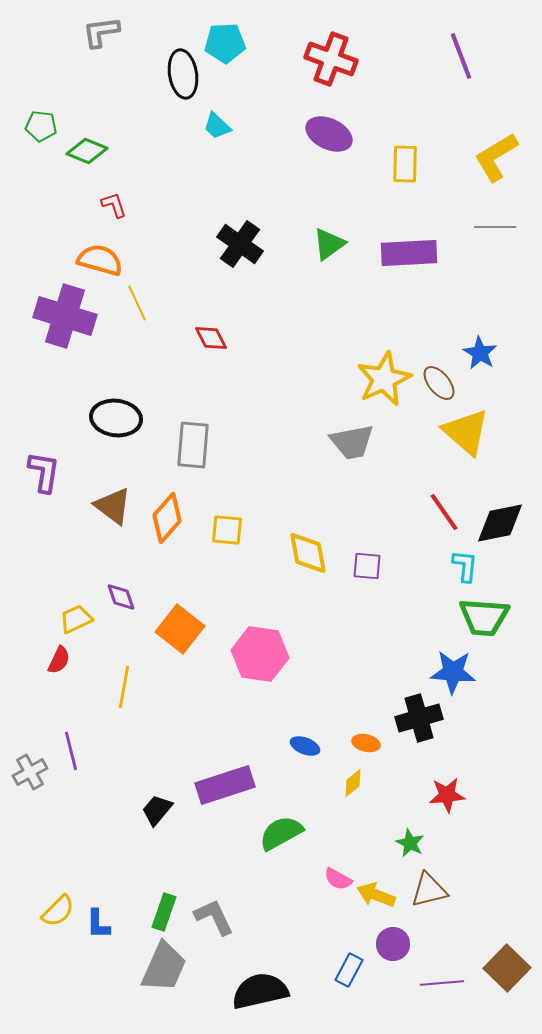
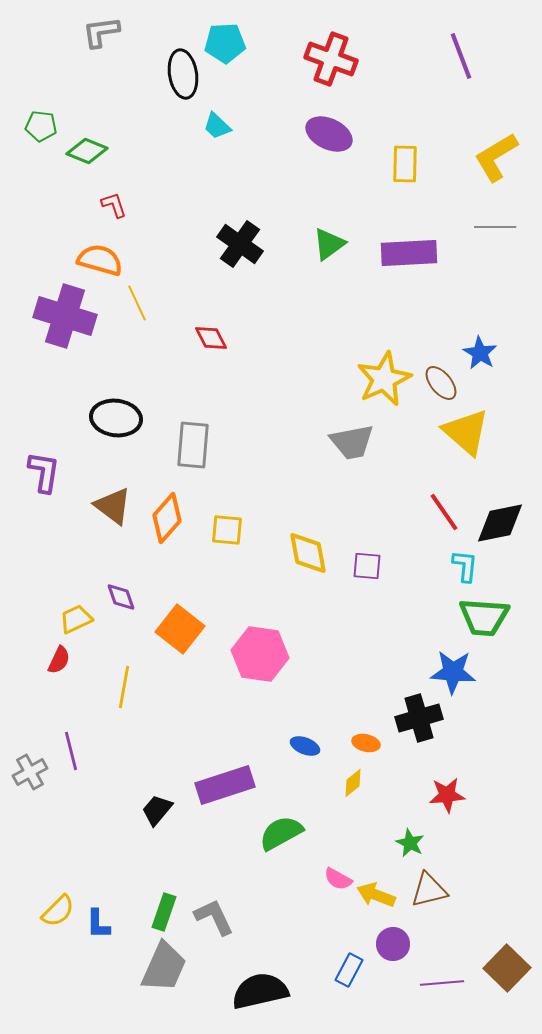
brown ellipse at (439, 383): moved 2 px right
